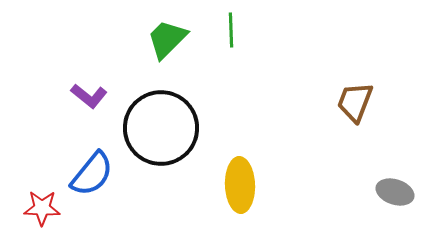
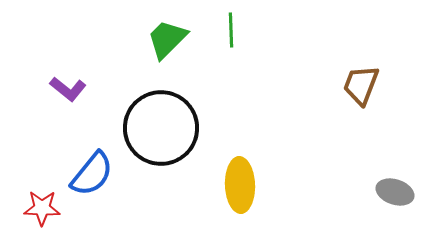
purple L-shape: moved 21 px left, 7 px up
brown trapezoid: moved 6 px right, 17 px up
